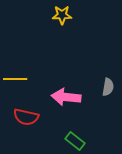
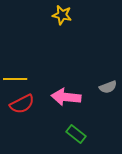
yellow star: rotated 12 degrees clockwise
gray semicircle: rotated 60 degrees clockwise
red semicircle: moved 4 px left, 13 px up; rotated 40 degrees counterclockwise
green rectangle: moved 1 px right, 7 px up
